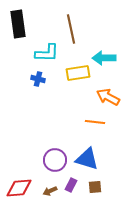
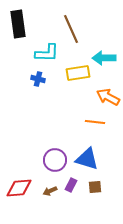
brown line: rotated 12 degrees counterclockwise
